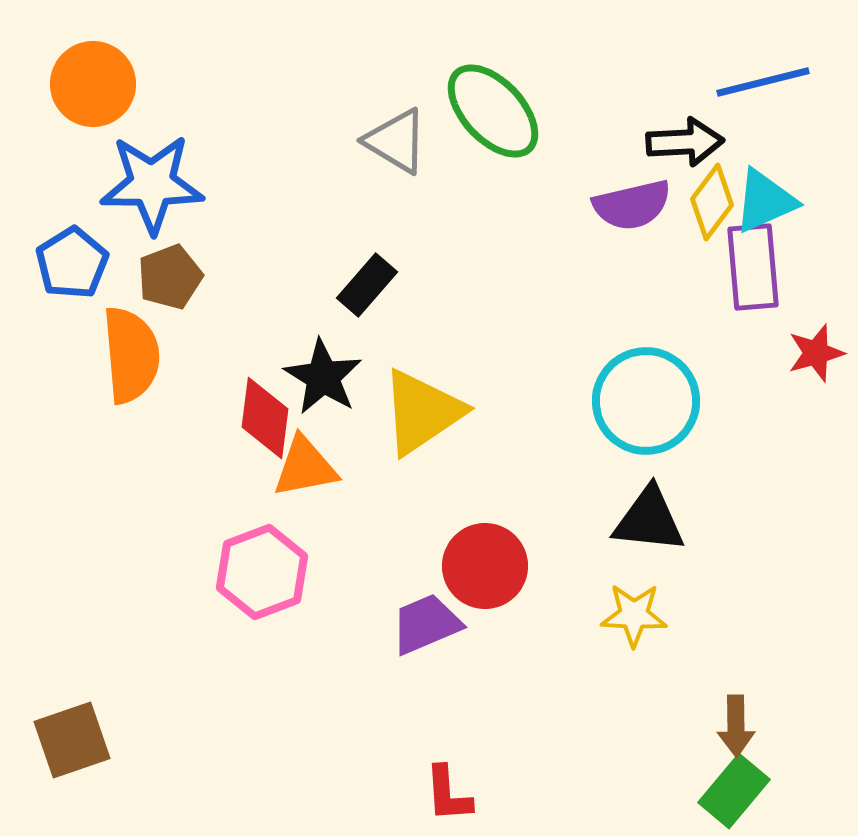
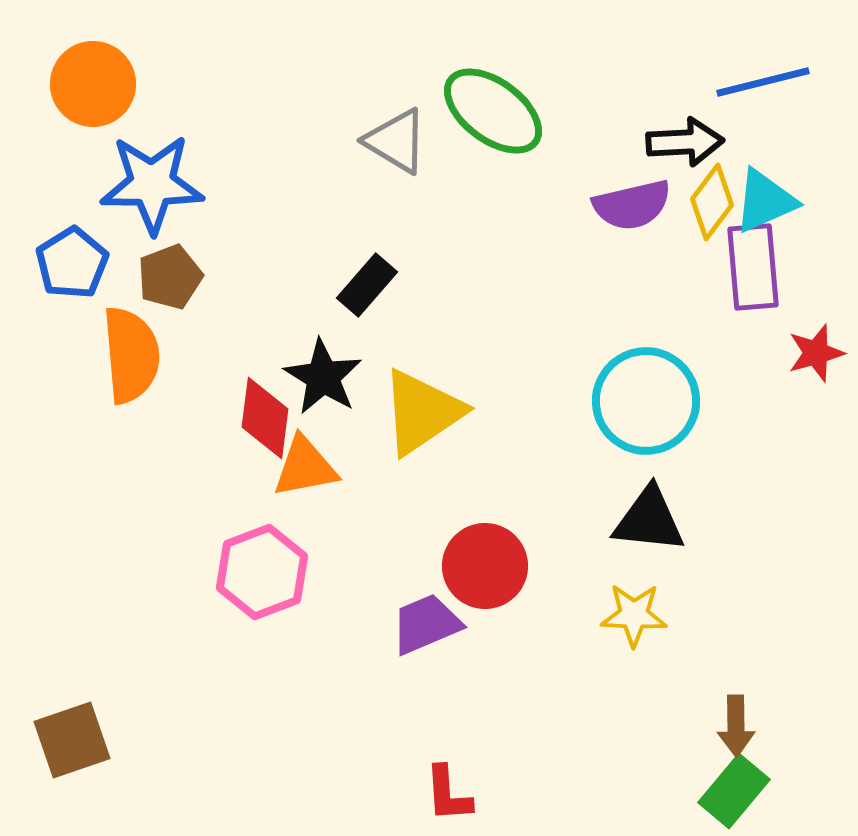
green ellipse: rotated 10 degrees counterclockwise
